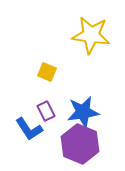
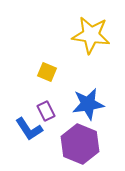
blue star: moved 5 px right, 8 px up
